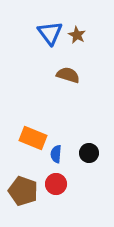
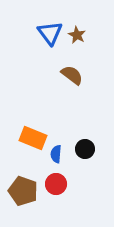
brown semicircle: moved 4 px right; rotated 20 degrees clockwise
black circle: moved 4 px left, 4 px up
